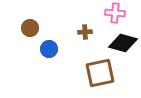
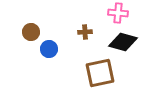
pink cross: moved 3 px right
brown circle: moved 1 px right, 4 px down
black diamond: moved 1 px up
